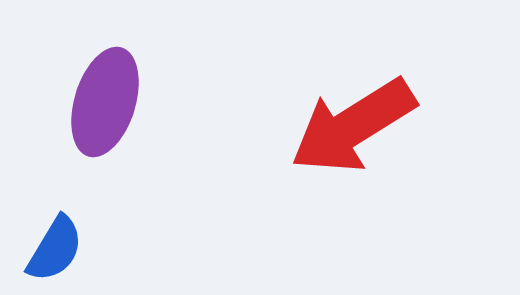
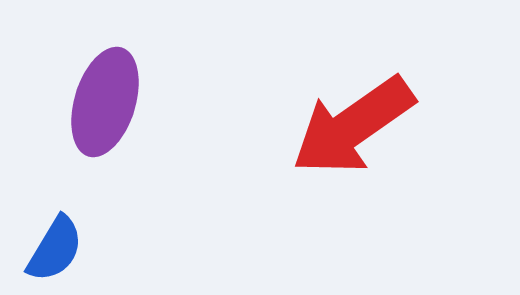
red arrow: rotated 3 degrees counterclockwise
